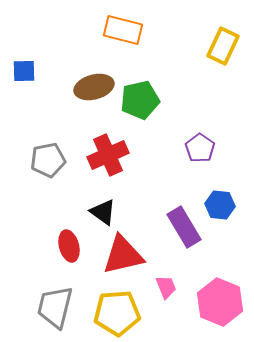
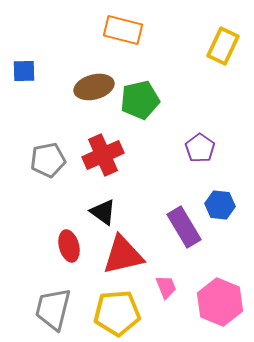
red cross: moved 5 px left
gray trapezoid: moved 2 px left, 2 px down
